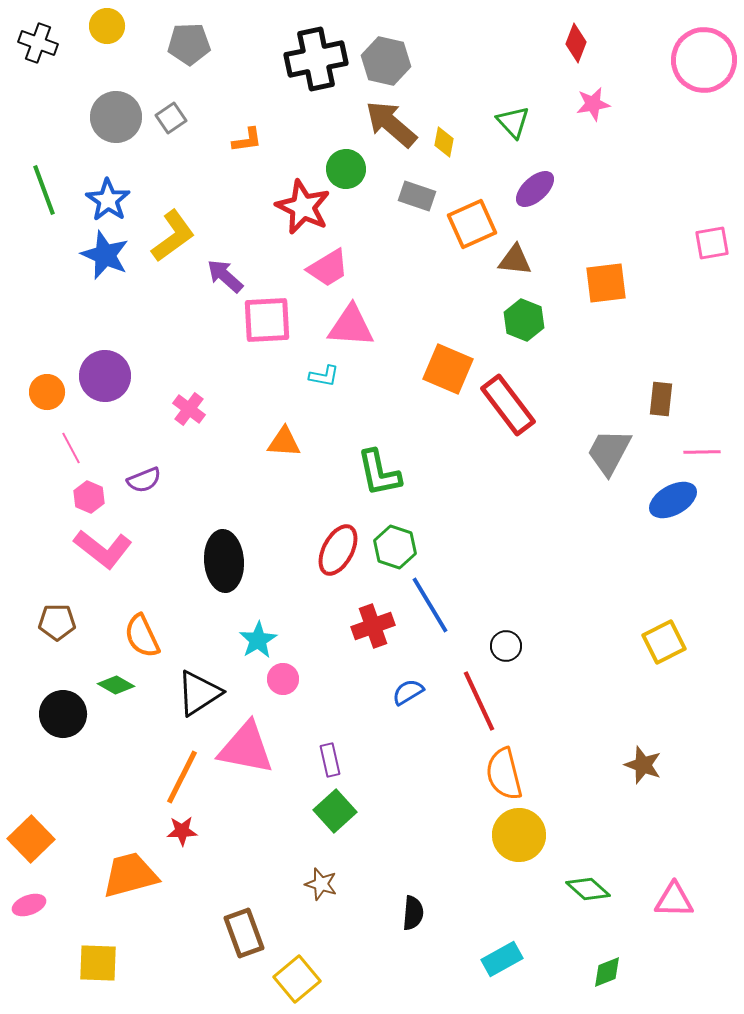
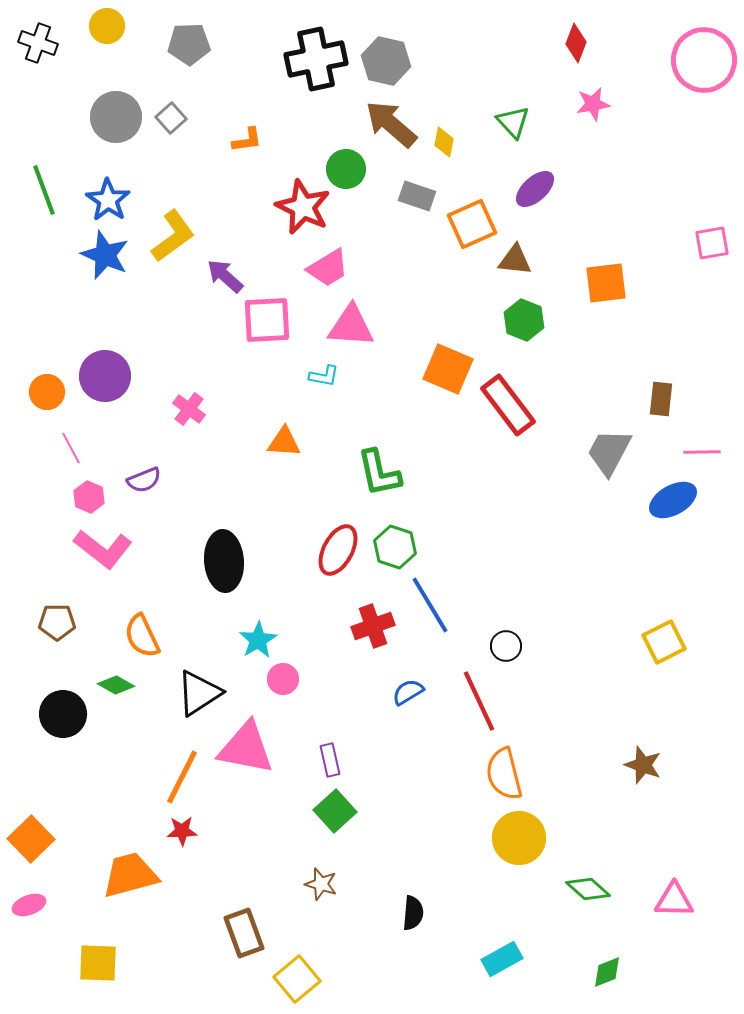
gray square at (171, 118): rotated 8 degrees counterclockwise
yellow circle at (519, 835): moved 3 px down
